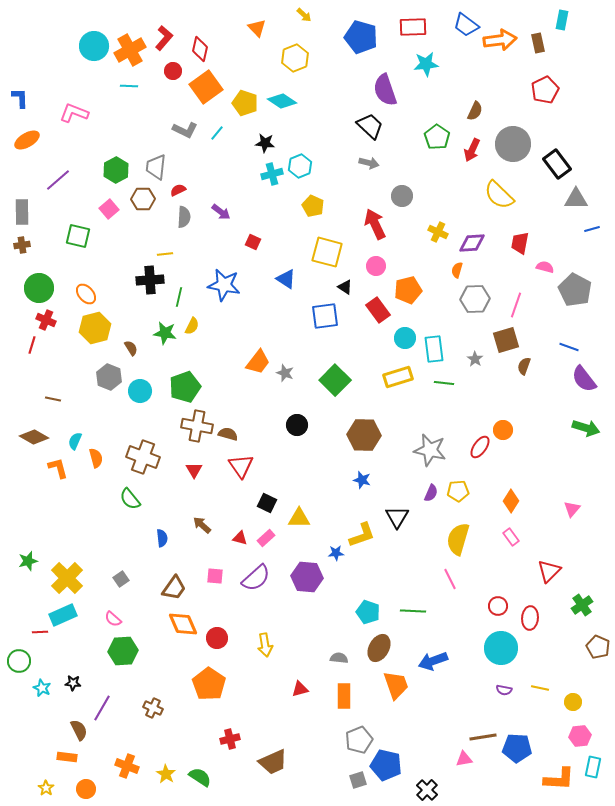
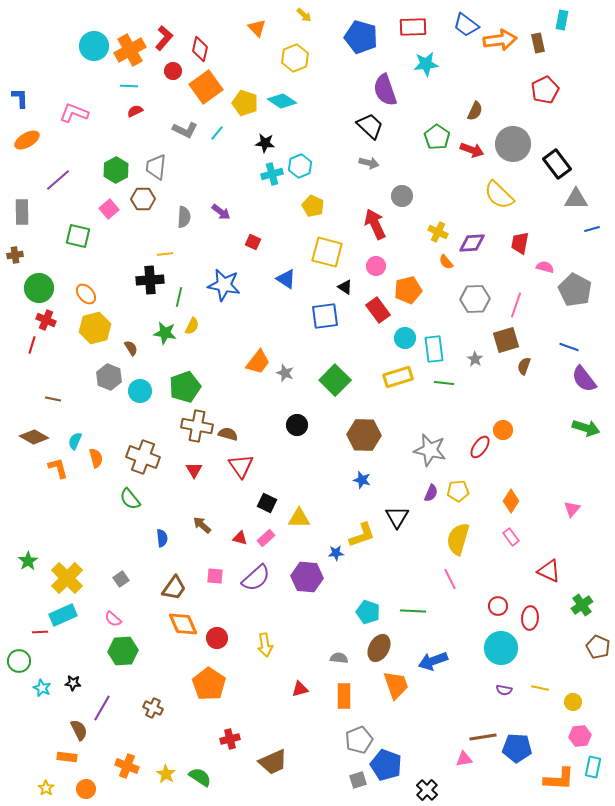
red arrow at (472, 150): rotated 95 degrees counterclockwise
red semicircle at (178, 190): moved 43 px left, 79 px up
brown cross at (22, 245): moved 7 px left, 10 px down
orange semicircle at (457, 270): moved 11 px left, 8 px up; rotated 56 degrees counterclockwise
green star at (28, 561): rotated 18 degrees counterclockwise
red triangle at (549, 571): rotated 50 degrees counterclockwise
blue pentagon at (386, 765): rotated 8 degrees clockwise
